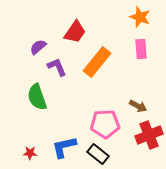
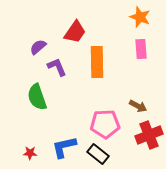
orange rectangle: rotated 40 degrees counterclockwise
